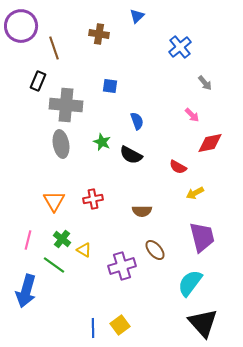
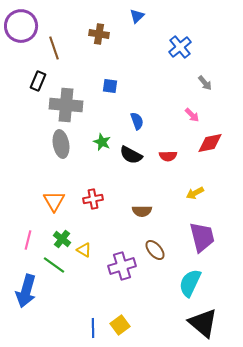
red semicircle: moved 10 px left, 11 px up; rotated 30 degrees counterclockwise
cyan semicircle: rotated 12 degrees counterclockwise
black triangle: rotated 8 degrees counterclockwise
